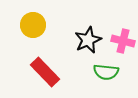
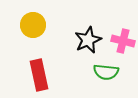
red rectangle: moved 6 px left, 3 px down; rotated 32 degrees clockwise
